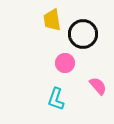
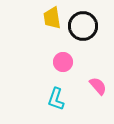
yellow trapezoid: moved 2 px up
black circle: moved 8 px up
pink circle: moved 2 px left, 1 px up
